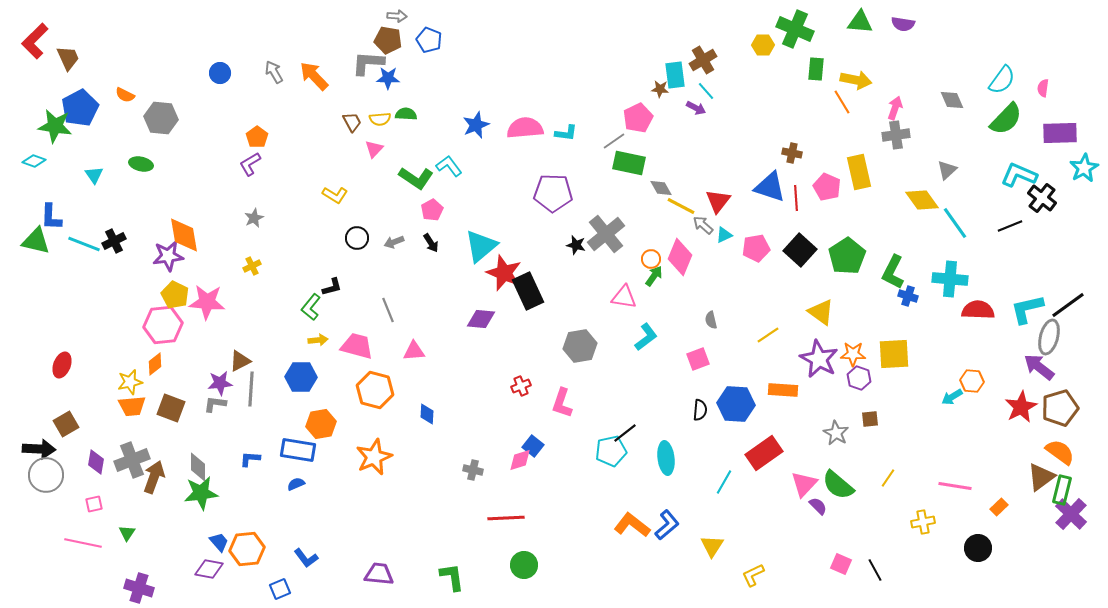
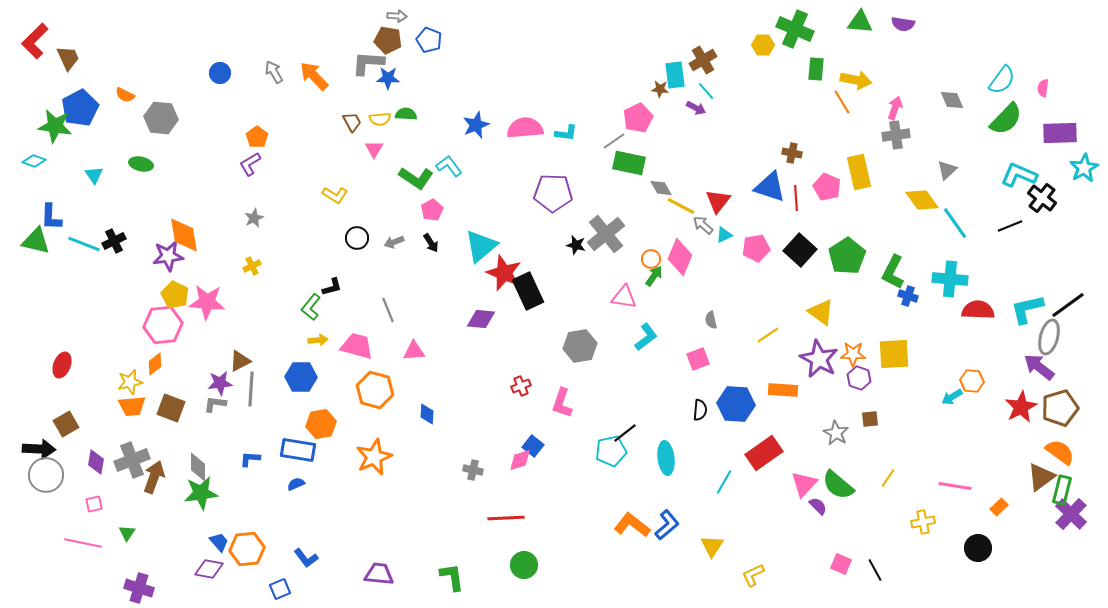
pink triangle at (374, 149): rotated 12 degrees counterclockwise
